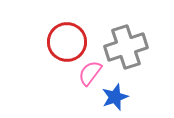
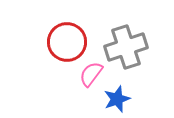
pink semicircle: moved 1 px right, 1 px down
blue star: moved 2 px right, 2 px down
